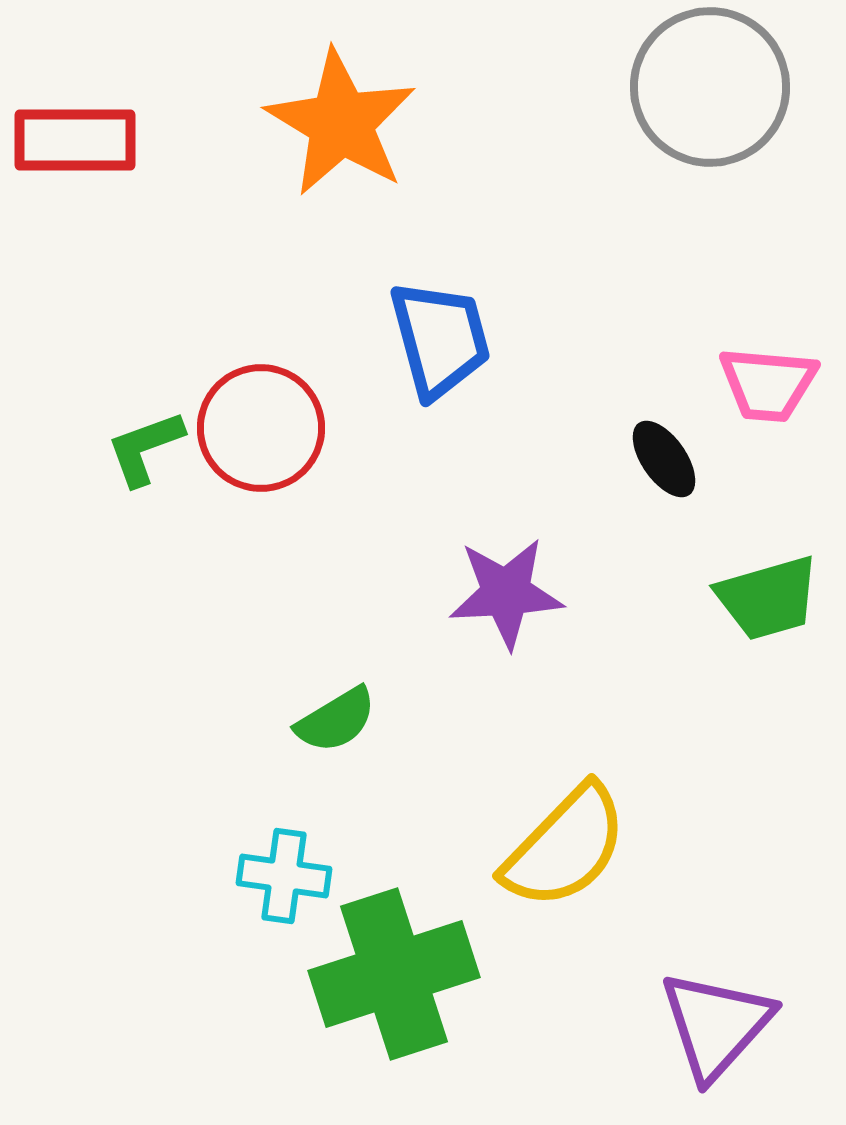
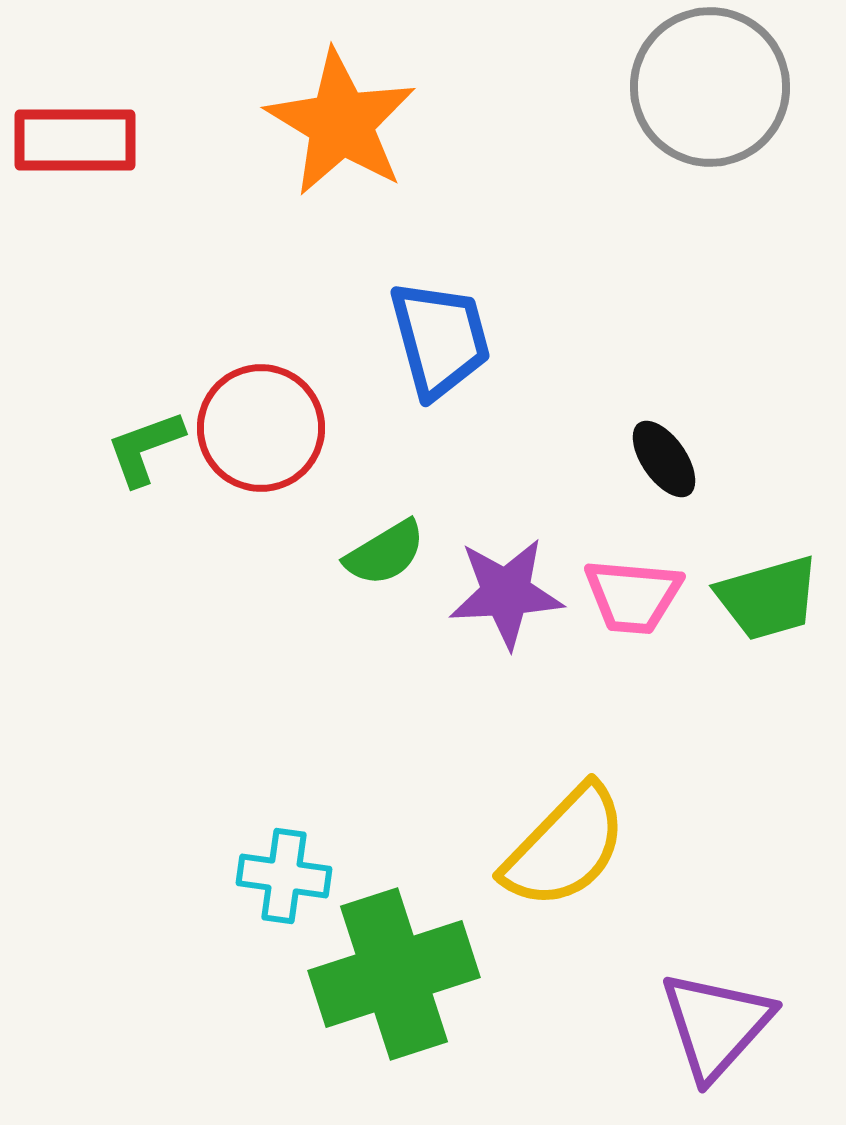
pink trapezoid: moved 135 px left, 212 px down
green semicircle: moved 49 px right, 167 px up
